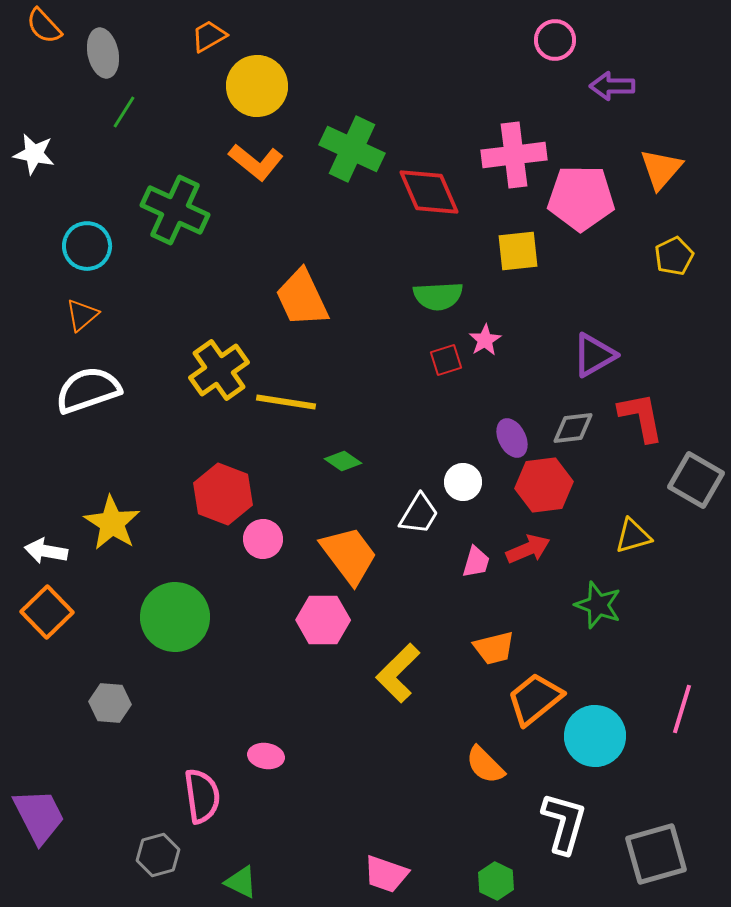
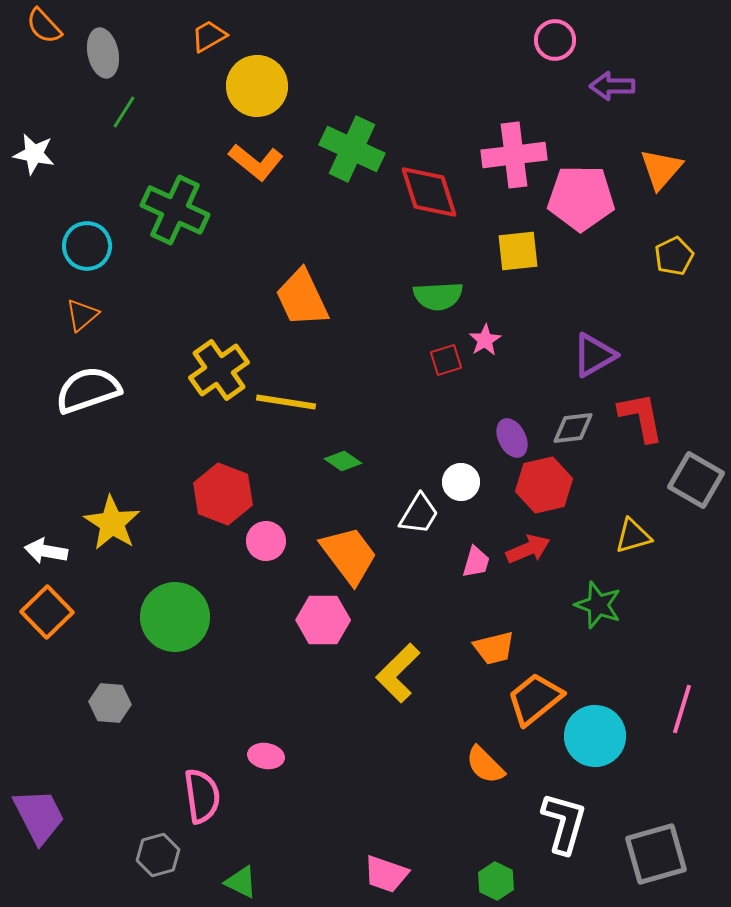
red diamond at (429, 192): rotated 6 degrees clockwise
white circle at (463, 482): moved 2 px left
red hexagon at (544, 485): rotated 6 degrees counterclockwise
pink circle at (263, 539): moved 3 px right, 2 px down
